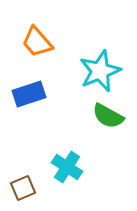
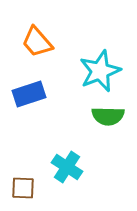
green semicircle: rotated 28 degrees counterclockwise
brown square: rotated 25 degrees clockwise
